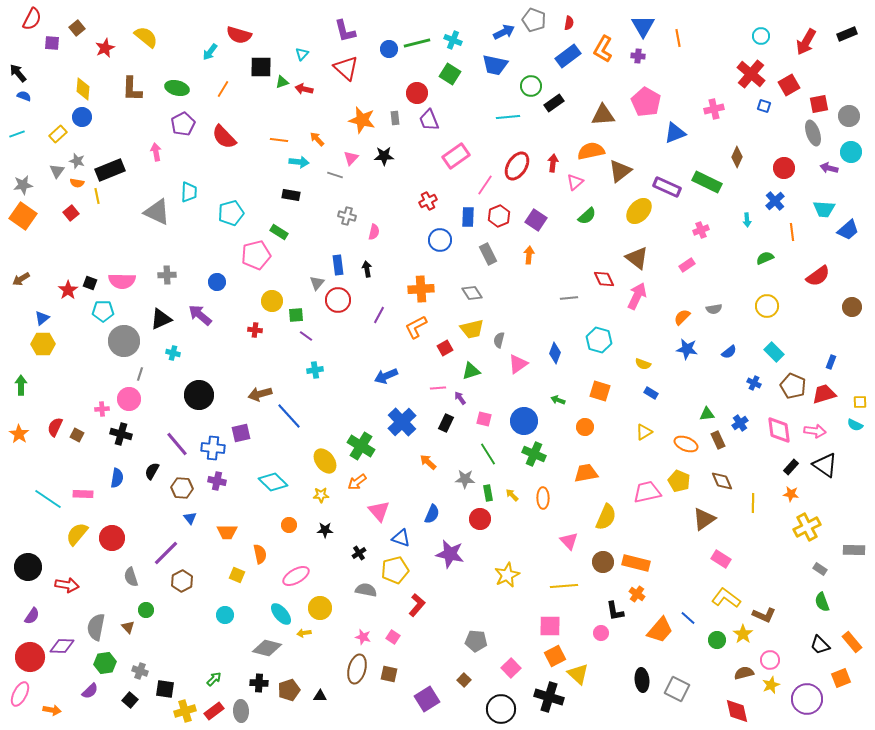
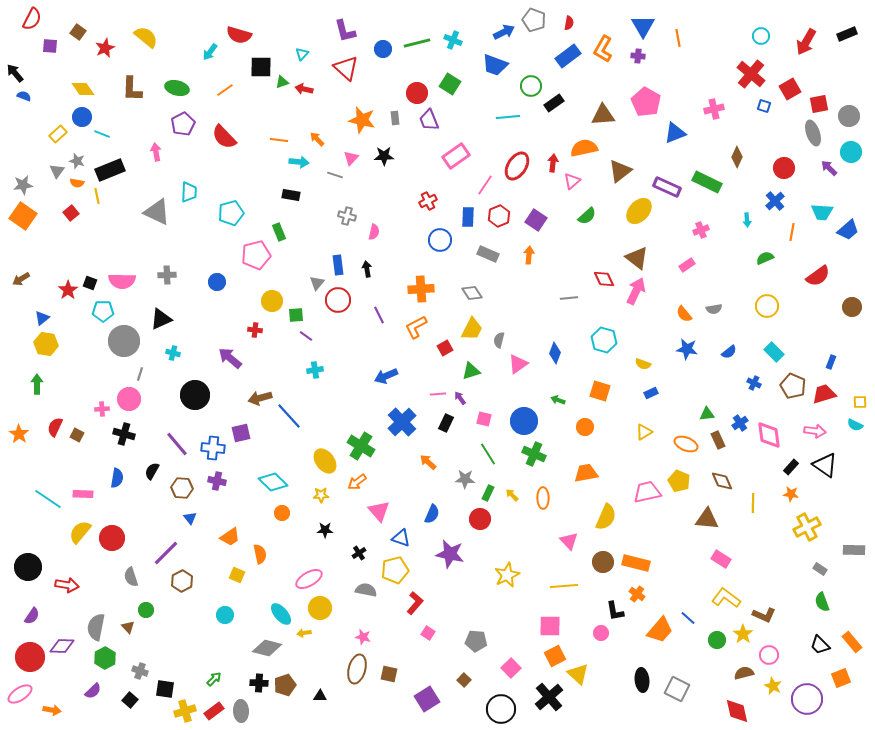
brown square at (77, 28): moved 1 px right, 4 px down; rotated 14 degrees counterclockwise
purple square at (52, 43): moved 2 px left, 3 px down
blue circle at (389, 49): moved 6 px left
blue trapezoid at (495, 65): rotated 8 degrees clockwise
black arrow at (18, 73): moved 3 px left
green square at (450, 74): moved 10 px down
red square at (789, 85): moved 1 px right, 4 px down
yellow diamond at (83, 89): rotated 40 degrees counterclockwise
orange line at (223, 89): moved 2 px right, 1 px down; rotated 24 degrees clockwise
cyan line at (17, 134): moved 85 px right; rotated 42 degrees clockwise
orange semicircle at (591, 151): moved 7 px left, 3 px up
purple arrow at (829, 168): rotated 30 degrees clockwise
pink triangle at (575, 182): moved 3 px left, 1 px up
cyan trapezoid at (824, 209): moved 2 px left, 3 px down
green rectangle at (279, 232): rotated 36 degrees clockwise
orange line at (792, 232): rotated 18 degrees clockwise
gray rectangle at (488, 254): rotated 40 degrees counterclockwise
pink arrow at (637, 296): moved 1 px left, 5 px up
purple arrow at (200, 315): moved 30 px right, 43 px down
purple line at (379, 315): rotated 54 degrees counterclockwise
orange semicircle at (682, 317): moved 2 px right, 3 px up; rotated 84 degrees counterclockwise
yellow trapezoid at (472, 329): rotated 50 degrees counterclockwise
cyan hexagon at (599, 340): moved 5 px right
yellow hexagon at (43, 344): moved 3 px right; rotated 10 degrees clockwise
green arrow at (21, 385): moved 16 px right, 1 px up
pink line at (438, 388): moved 6 px down
blue rectangle at (651, 393): rotated 56 degrees counterclockwise
brown arrow at (260, 394): moved 4 px down
black circle at (199, 395): moved 4 px left
pink diamond at (779, 430): moved 10 px left, 5 px down
black cross at (121, 434): moved 3 px right
green rectangle at (488, 493): rotated 35 degrees clockwise
brown triangle at (704, 519): moved 3 px right; rotated 40 degrees clockwise
orange circle at (289, 525): moved 7 px left, 12 px up
orange trapezoid at (227, 532): moved 3 px right, 5 px down; rotated 35 degrees counterclockwise
yellow semicircle at (77, 534): moved 3 px right, 2 px up
pink ellipse at (296, 576): moved 13 px right, 3 px down
red L-shape at (417, 605): moved 2 px left, 2 px up
pink square at (393, 637): moved 35 px right, 4 px up
pink circle at (770, 660): moved 1 px left, 5 px up
green hexagon at (105, 663): moved 5 px up; rotated 20 degrees counterclockwise
yellow star at (771, 685): moved 2 px right, 1 px down; rotated 24 degrees counterclockwise
brown pentagon at (289, 690): moved 4 px left, 5 px up
purple semicircle at (90, 691): moved 3 px right
pink ellipse at (20, 694): rotated 30 degrees clockwise
black cross at (549, 697): rotated 32 degrees clockwise
